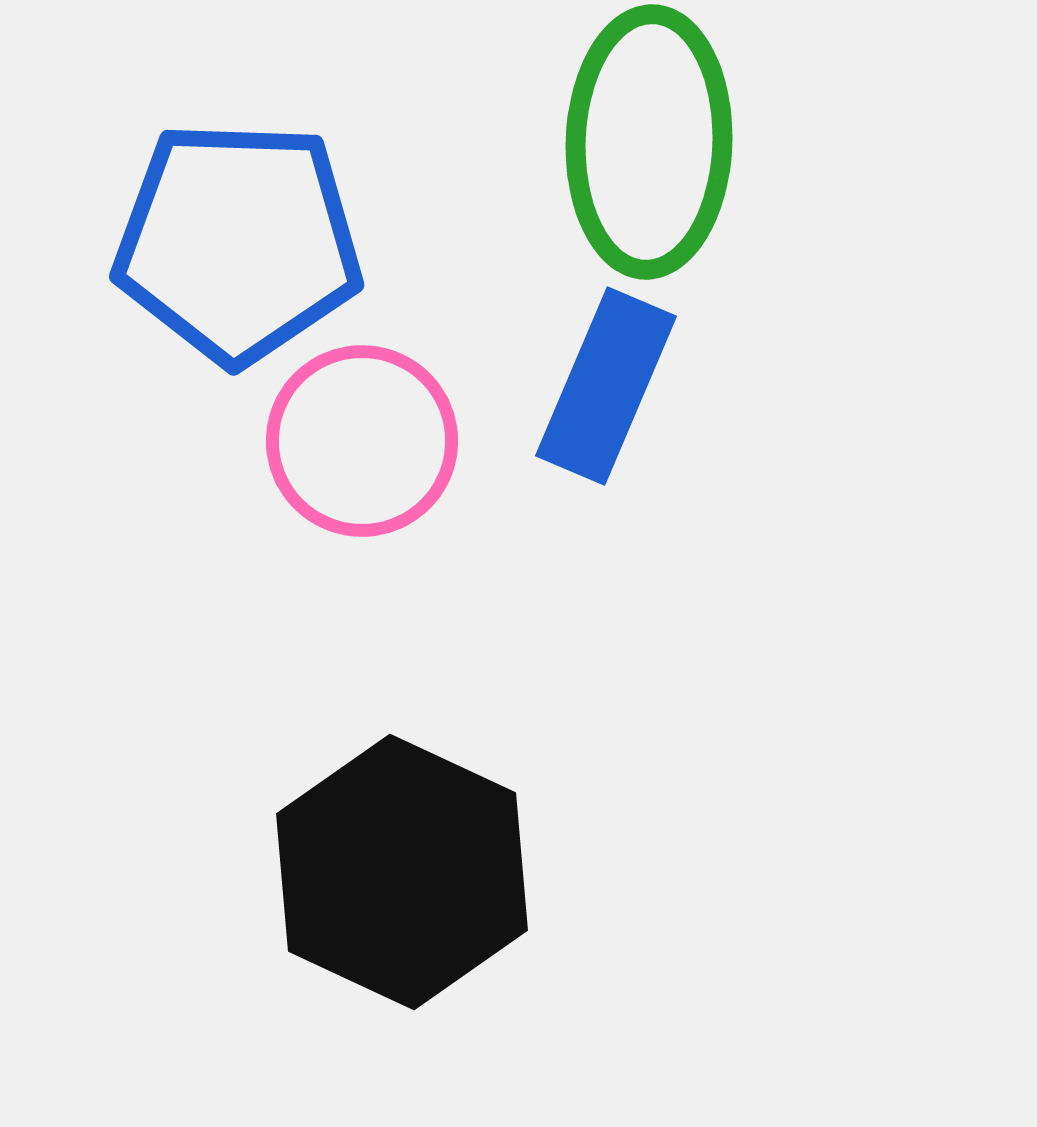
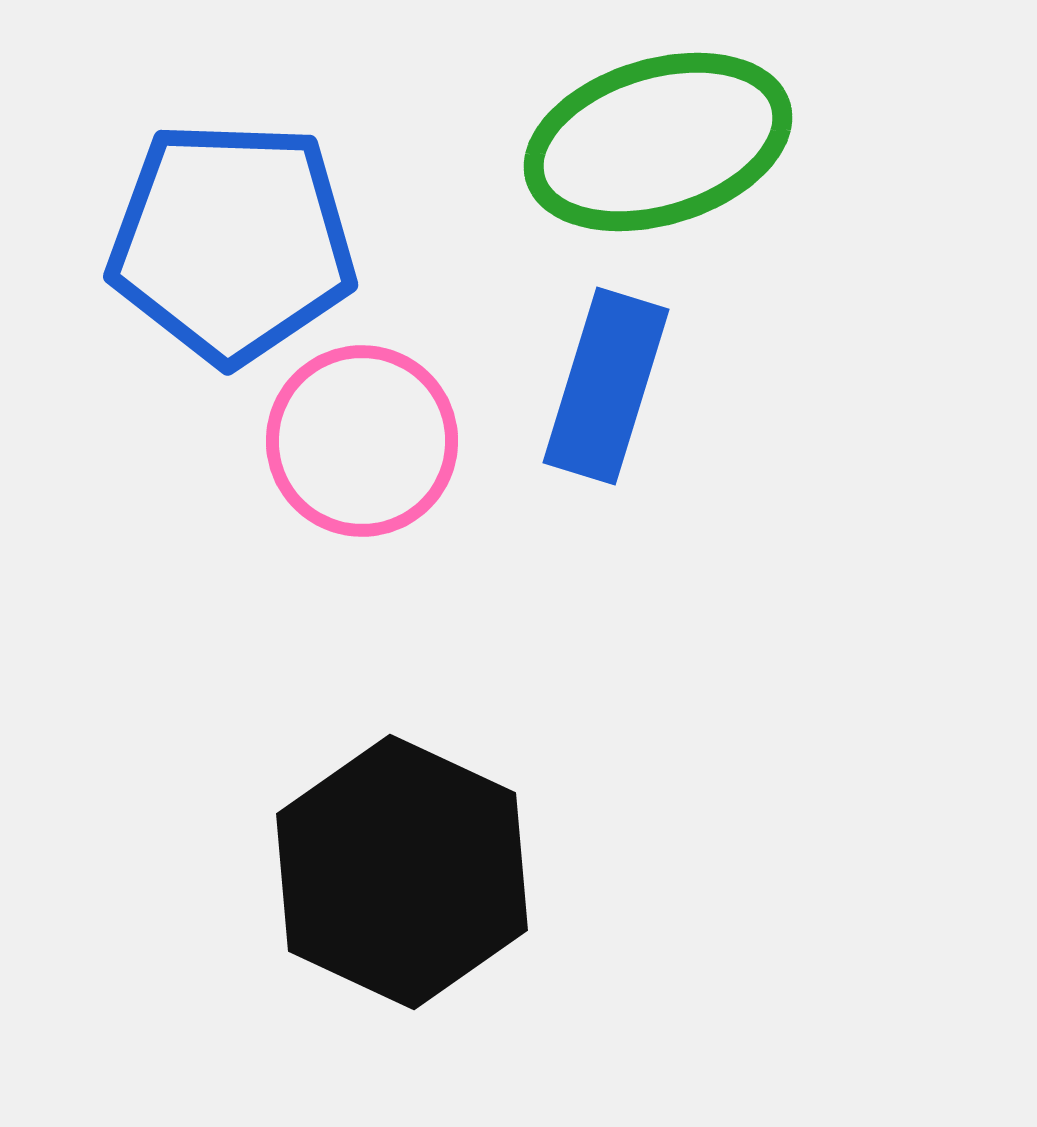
green ellipse: moved 9 px right; rotated 71 degrees clockwise
blue pentagon: moved 6 px left
blue rectangle: rotated 6 degrees counterclockwise
